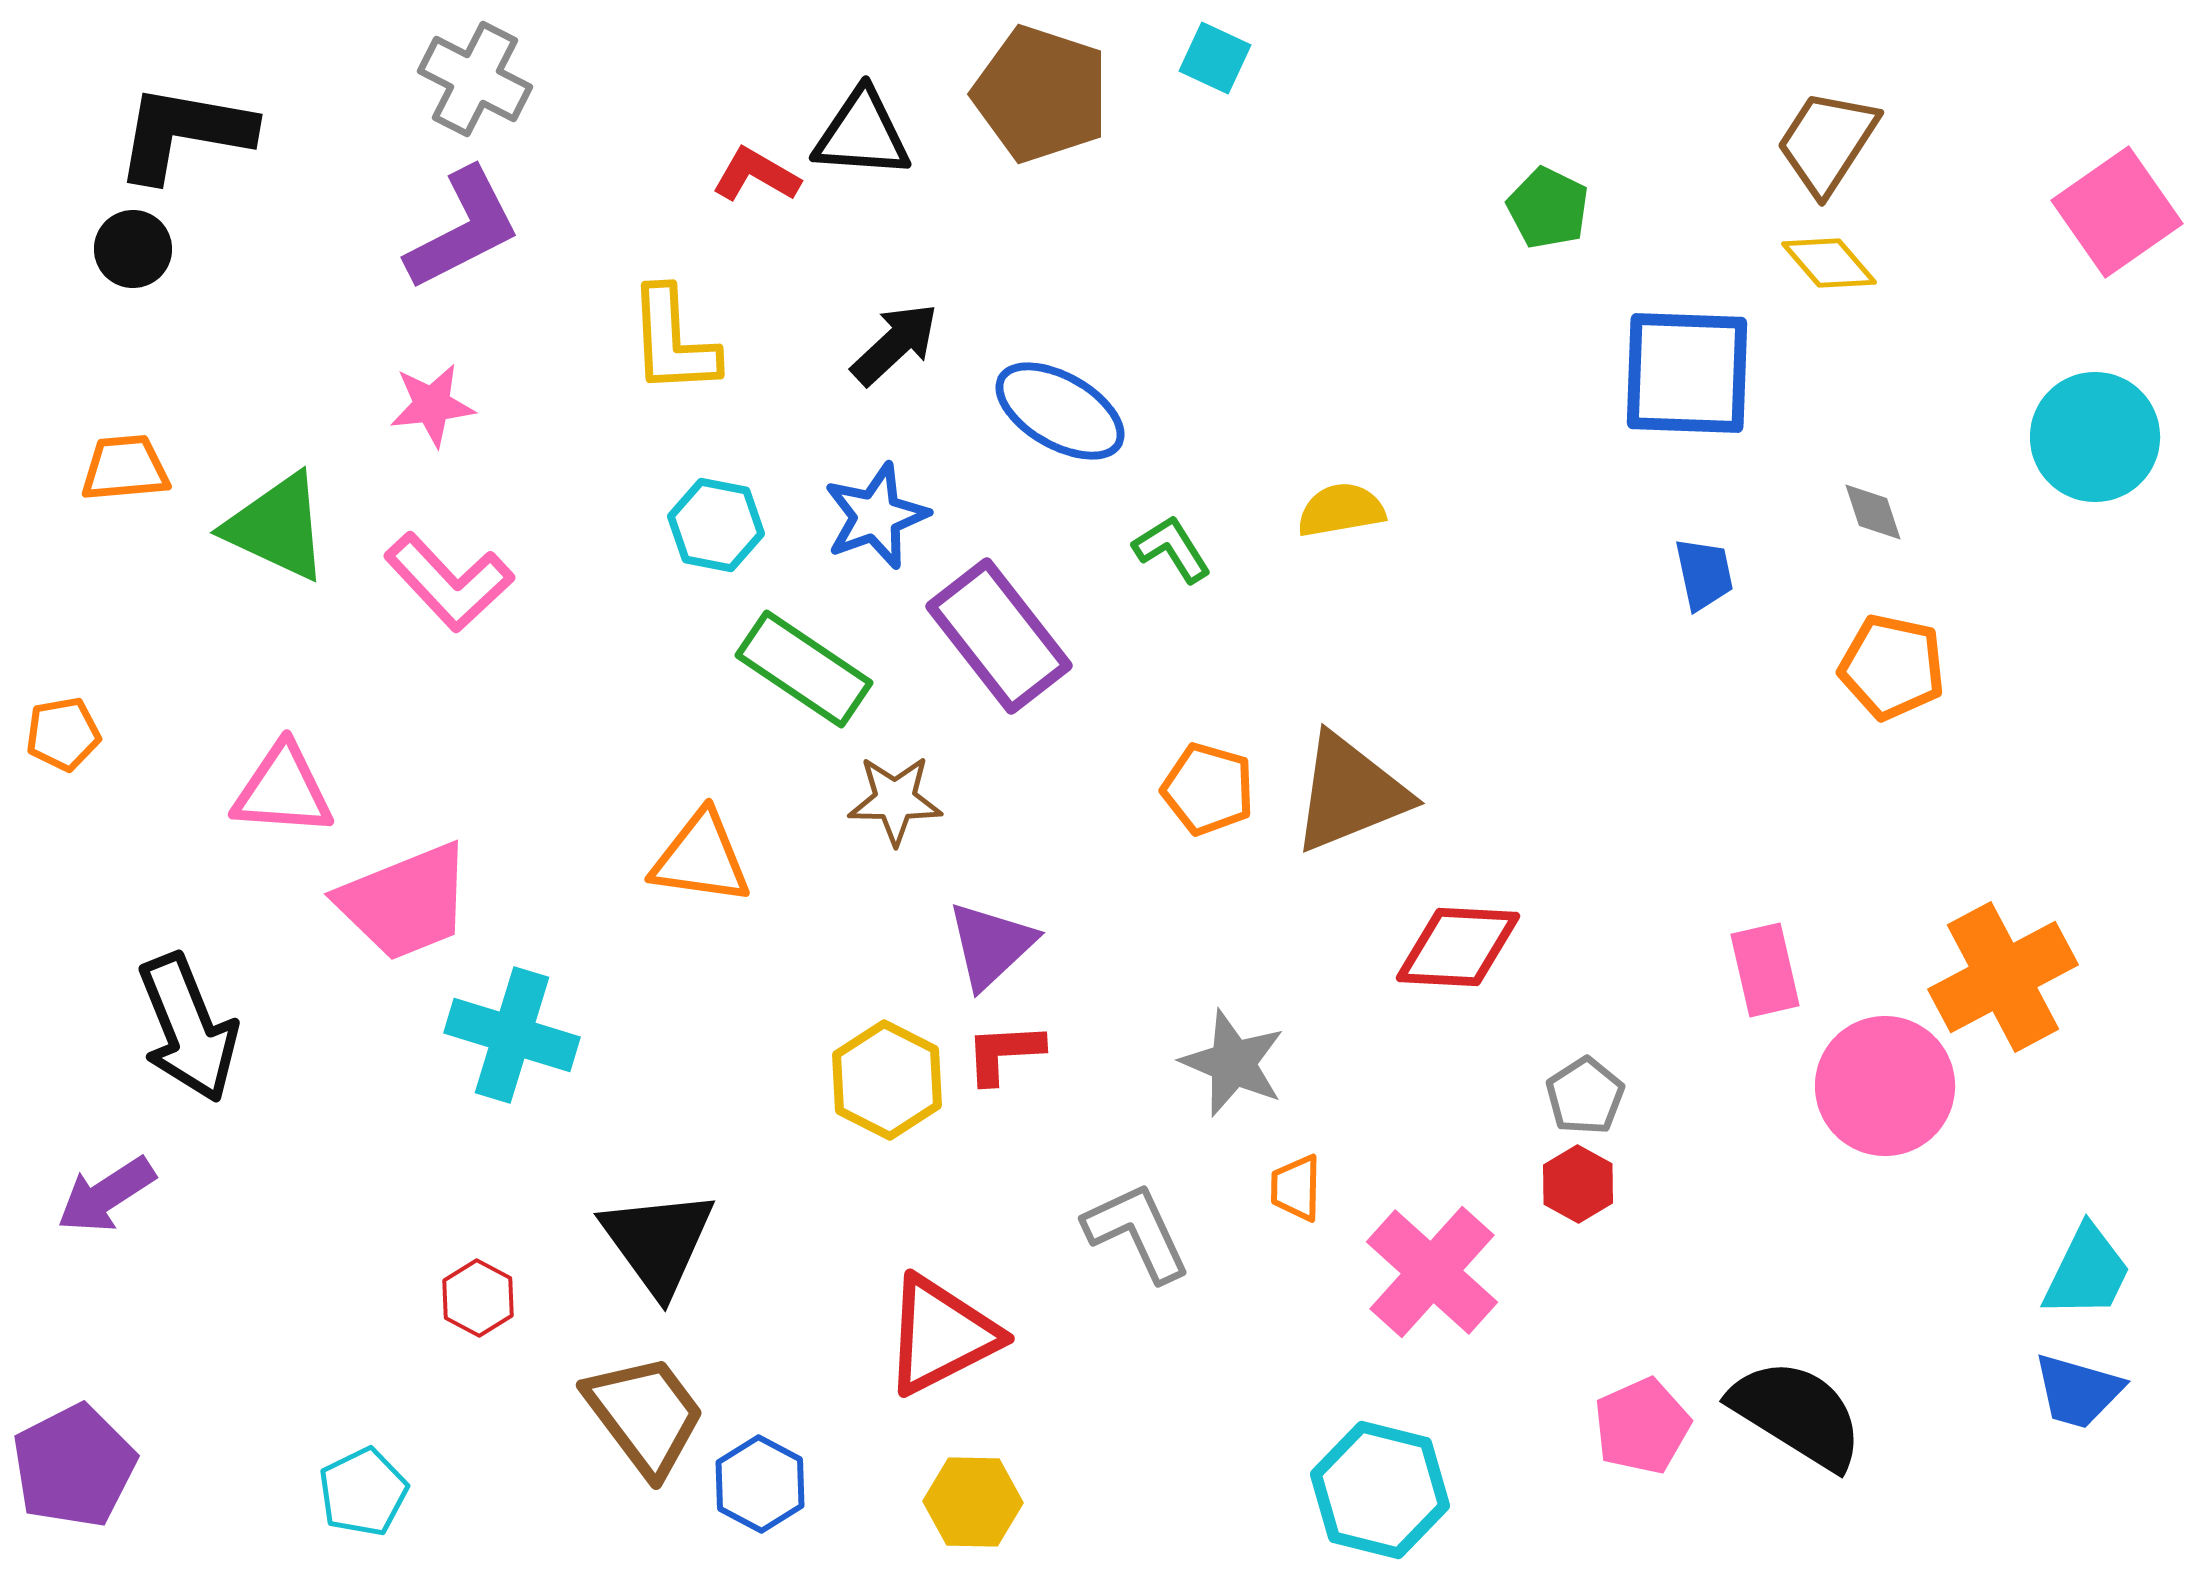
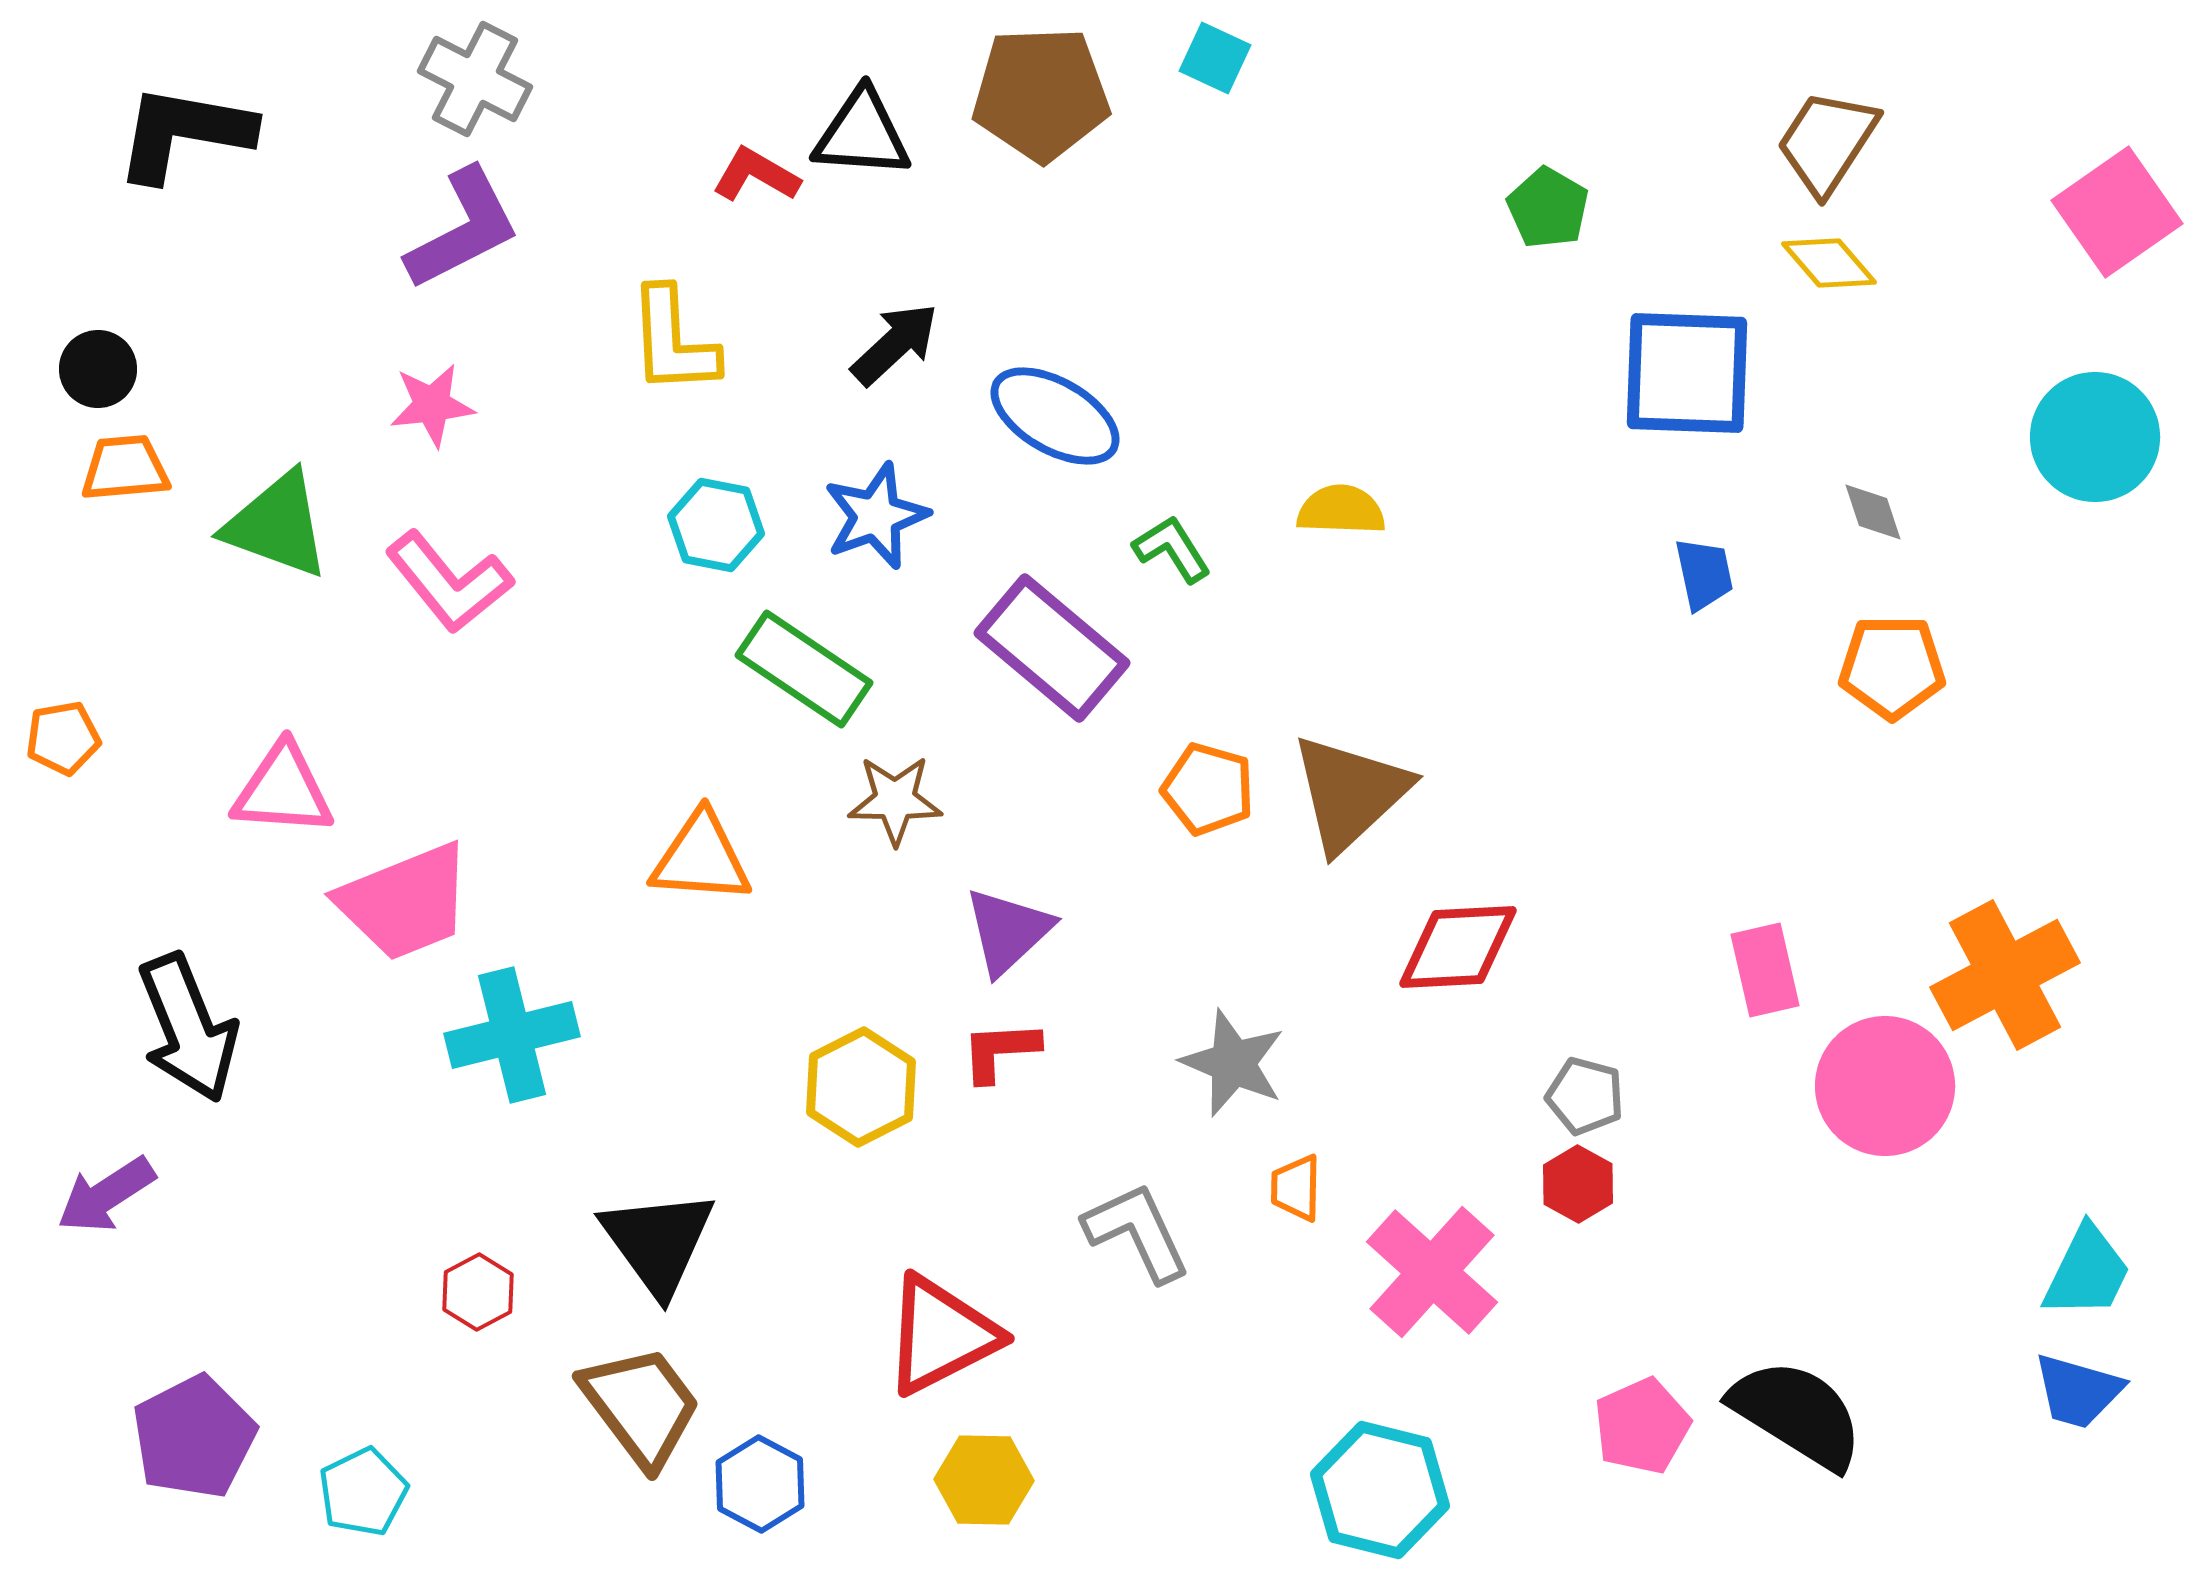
brown pentagon at (1041, 94): rotated 20 degrees counterclockwise
green pentagon at (1548, 208): rotated 4 degrees clockwise
black circle at (133, 249): moved 35 px left, 120 px down
blue ellipse at (1060, 411): moved 5 px left, 5 px down
yellow semicircle at (1341, 510): rotated 12 degrees clockwise
green triangle at (277, 527): moved 2 px up; rotated 5 degrees counterclockwise
pink L-shape at (449, 582): rotated 4 degrees clockwise
purple rectangle at (999, 636): moved 53 px right, 12 px down; rotated 12 degrees counterclockwise
orange pentagon at (1892, 667): rotated 12 degrees counterclockwise
orange pentagon at (63, 734): moved 4 px down
brown triangle at (1350, 793): rotated 21 degrees counterclockwise
orange triangle at (701, 858): rotated 4 degrees counterclockwise
purple triangle at (991, 945): moved 17 px right, 14 px up
red diamond at (1458, 947): rotated 6 degrees counterclockwise
orange cross at (2003, 977): moved 2 px right, 2 px up
cyan cross at (512, 1035): rotated 31 degrees counterclockwise
red L-shape at (1004, 1053): moved 4 px left, 2 px up
yellow hexagon at (887, 1080): moved 26 px left, 7 px down; rotated 6 degrees clockwise
gray pentagon at (1585, 1096): rotated 24 degrees counterclockwise
red hexagon at (478, 1298): moved 6 px up; rotated 4 degrees clockwise
brown trapezoid at (645, 1415): moved 4 px left, 9 px up
purple pentagon at (74, 1466): moved 120 px right, 29 px up
yellow hexagon at (973, 1502): moved 11 px right, 22 px up
